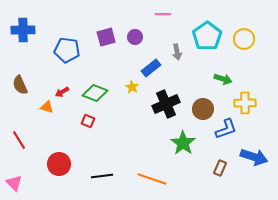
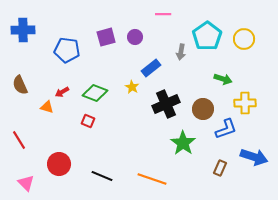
gray arrow: moved 4 px right; rotated 21 degrees clockwise
black line: rotated 30 degrees clockwise
pink triangle: moved 12 px right
